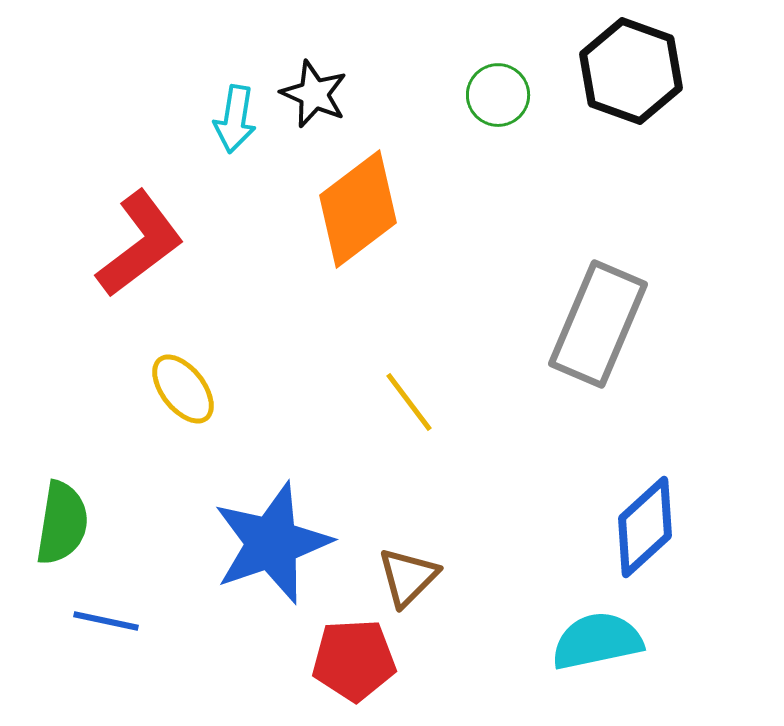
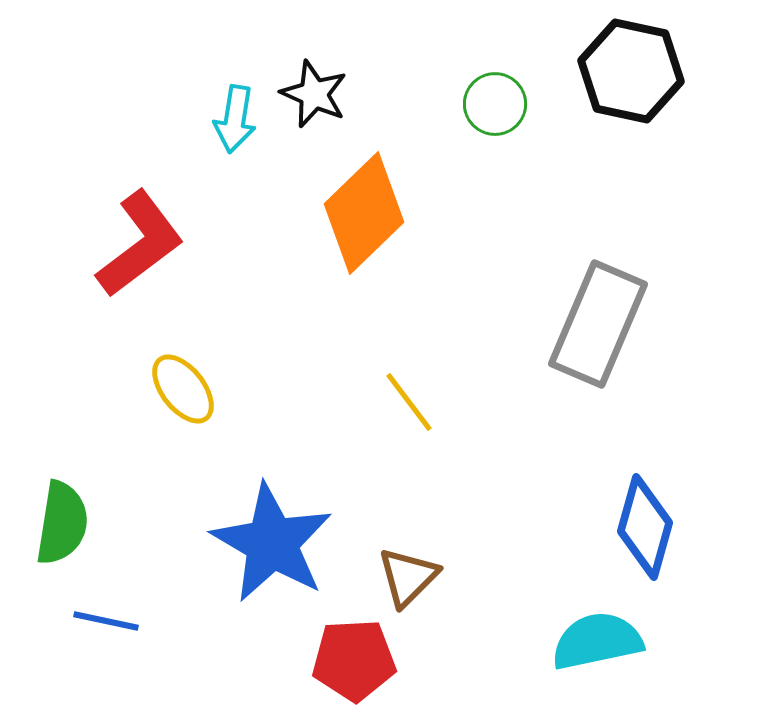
black hexagon: rotated 8 degrees counterclockwise
green circle: moved 3 px left, 9 px down
orange diamond: moved 6 px right, 4 px down; rotated 7 degrees counterclockwise
blue diamond: rotated 32 degrees counterclockwise
blue star: rotated 23 degrees counterclockwise
